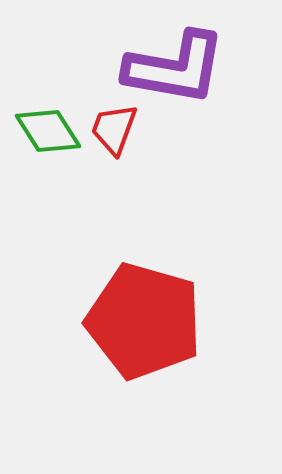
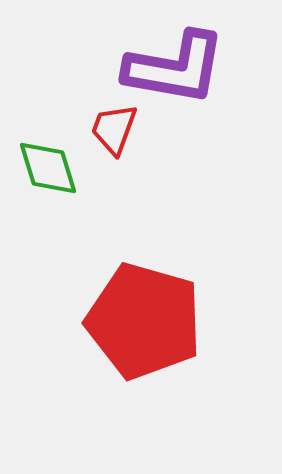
green diamond: moved 37 px down; rotated 16 degrees clockwise
